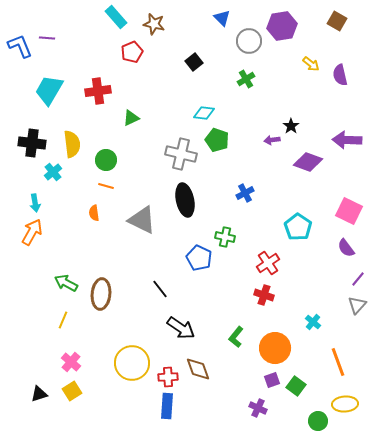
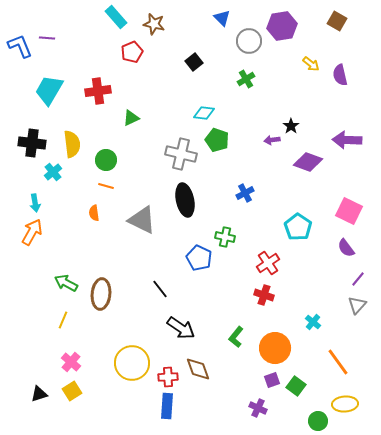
orange line at (338, 362): rotated 16 degrees counterclockwise
